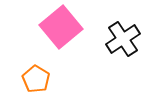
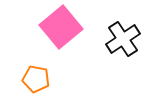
orange pentagon: rotated 20 degrees counterclockwise
